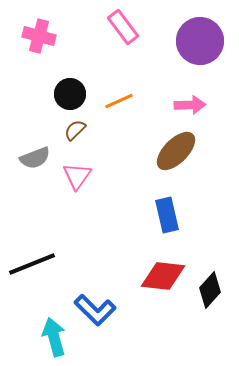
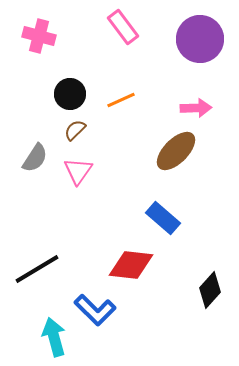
purple circle: moved 2 px up
orange line: moved 2 px right, 1 px up
pink arrow: moved 6 px right, 3 px down
gray semicircle: rotated 36 degrees counterclockwise
pink triangle: moved 1 px right, 5 px up
blue rectangle: moved 4 px left, 3 px down; rotated 36 degrees counterclockwise
black line: moved 5 px right, 5 px down; rotated 9 degrees counterclockwise
red diamond: moved 32 px left, 11 px up
